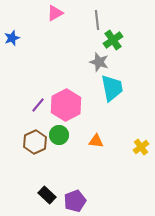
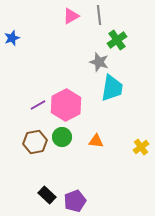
pink triangle: moved 16 px right, 3 px down
gray line: moved 2 px right, 5 px up
green cross: moved 4 px right
cyan trapezoid: rotated 20 degrees clockwise
purple line: rotated 21 degrees clockwise
green circle: moved 3 px right, 2 px down
brown hexagon: rotated 15 degrees clockwise
